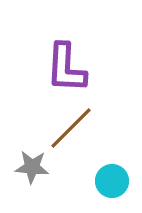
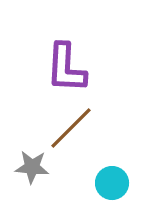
cyan circle: moved 2 px down
